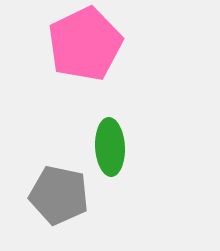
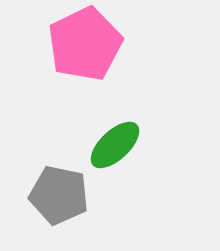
green ellipse: moved 5 px right, 2 px up; rotated 50 degrees clockwise
